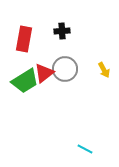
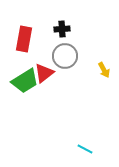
black cross: moved 2 px up
gray circle: moved 13 px up
